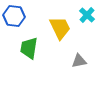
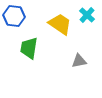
yellow trapezoid: moved 4 px up; rotated 30 degrees counterclockwise
